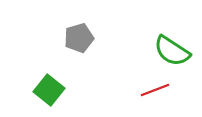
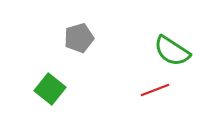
green square: moved 1 px right, 1 px up
